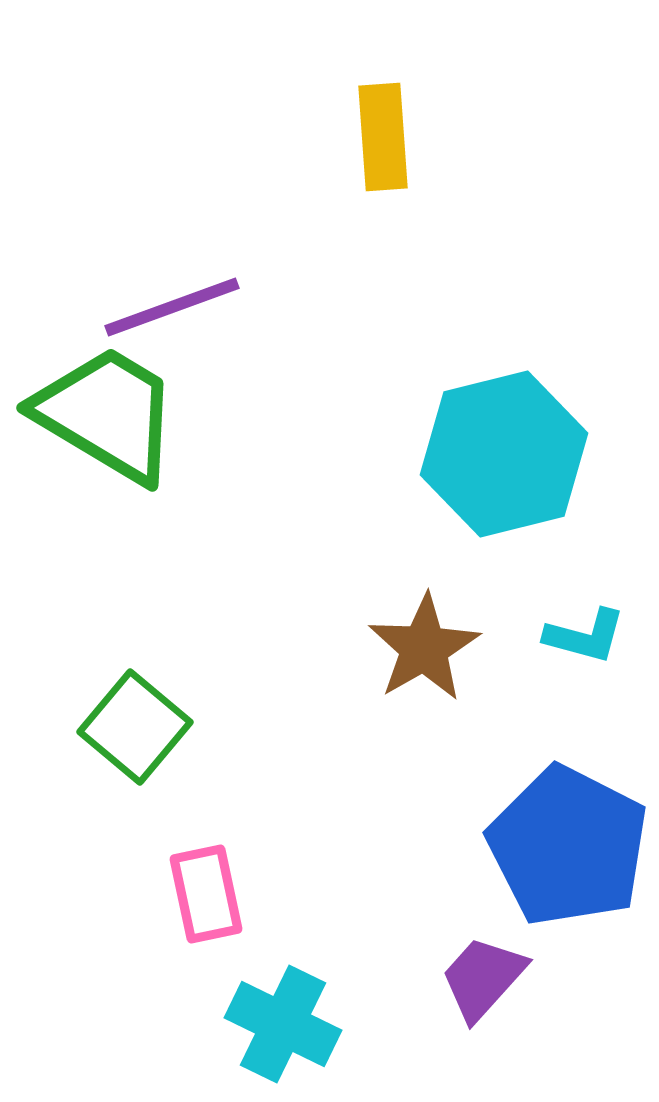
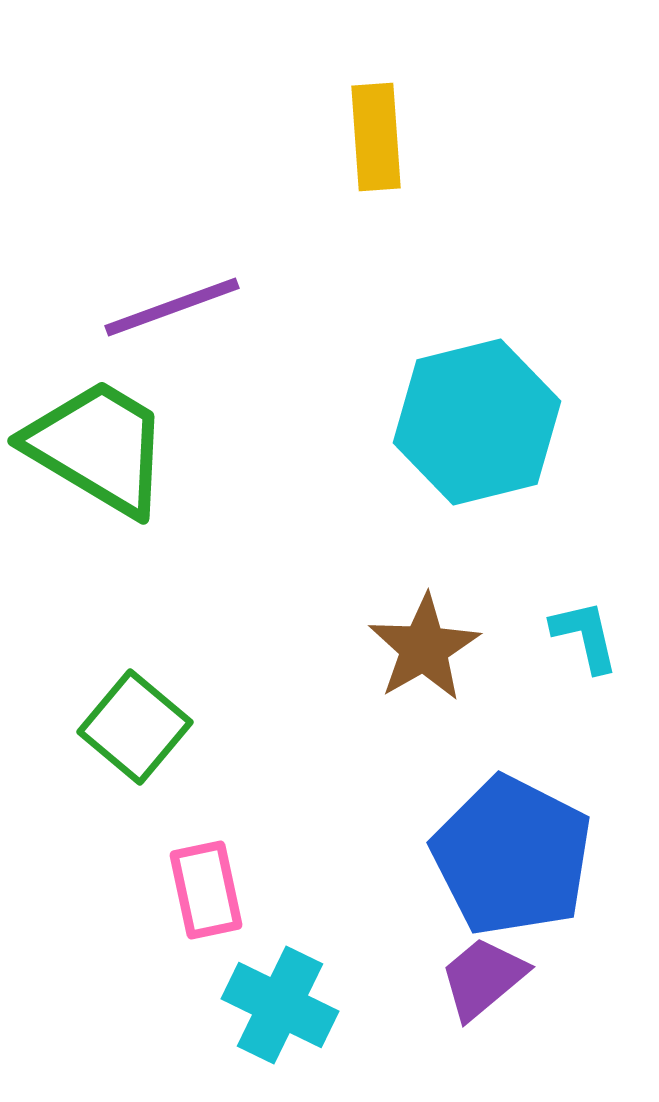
yellow rectangle: moved 7 px left
green trapezoid: moved 9 px left, 33 px down
cyan hexagon: moved 27 px left, 32 px up
cyan L-shape: rotated 118 degrees counterclockwise
blue pentagon: moved 56 px left, 10 px down
pink rectangle: moved 4 px up
purple trapezoid: rotated 8 degrees clockwise
cyan cross: moved 3 px left, 19 px up
